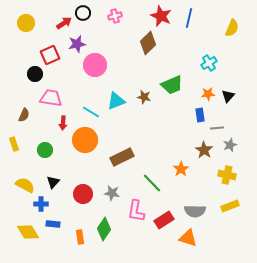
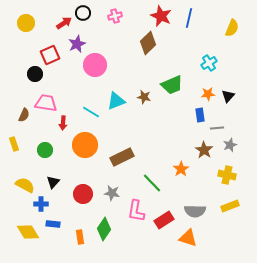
purple star at (77, 44): rotated 12 degrees counterclockwise
pink trapezoid at (51, 98): moved 5 px left, 5 px down
orange circle at (85, 140): moved 5 px down
